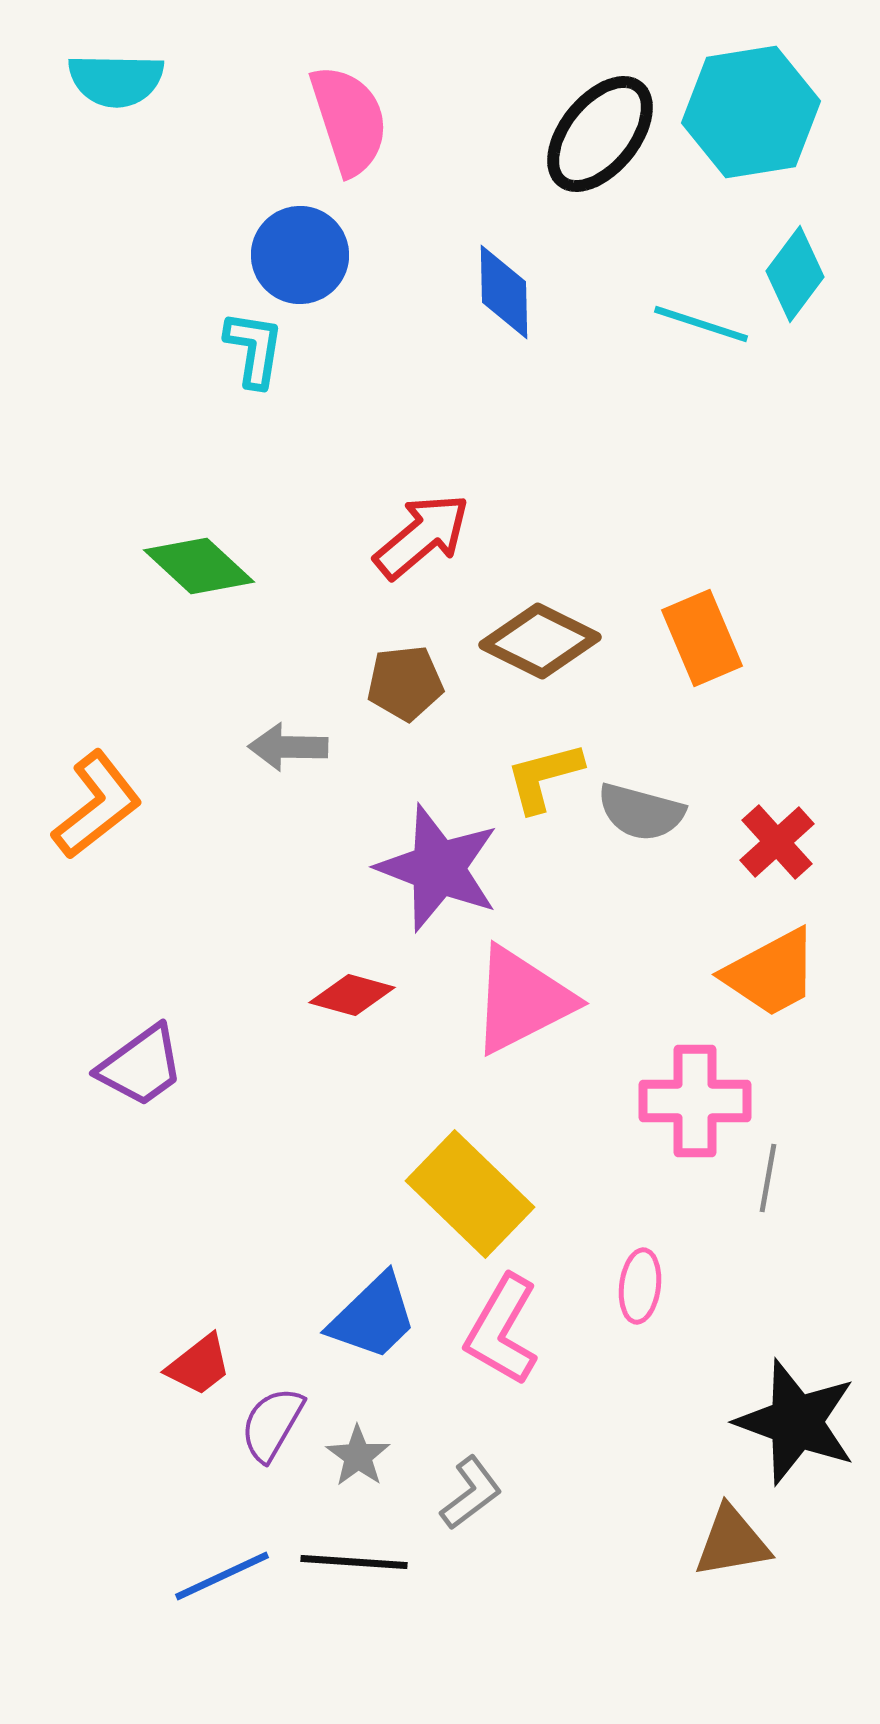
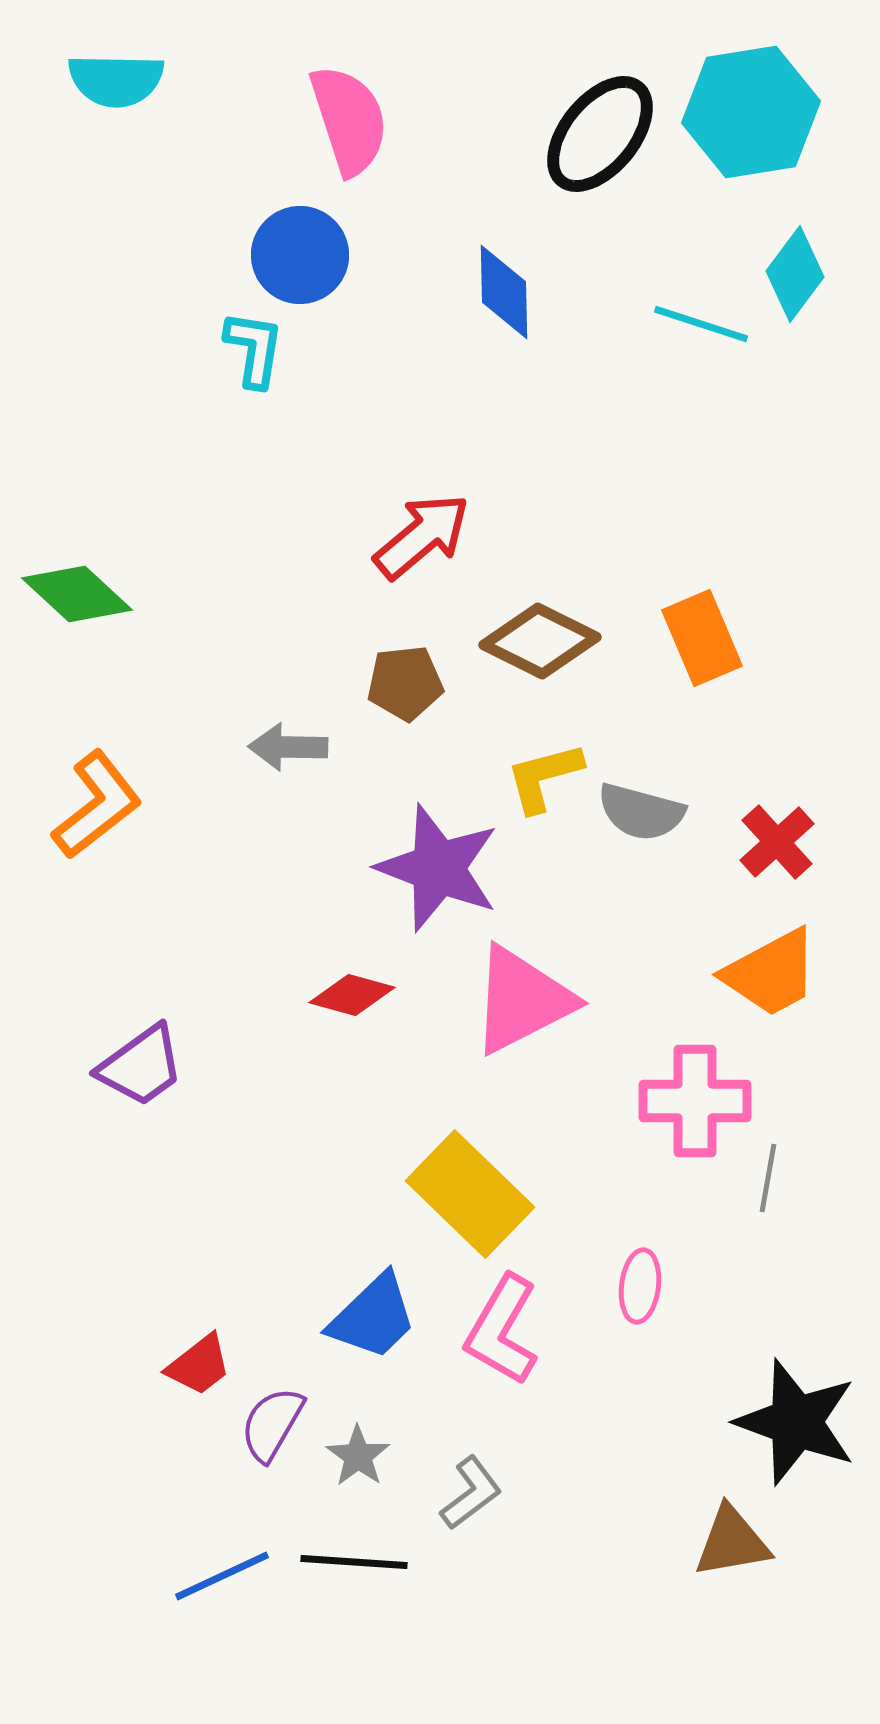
green diamond: moved 122 px left, 28 px down
